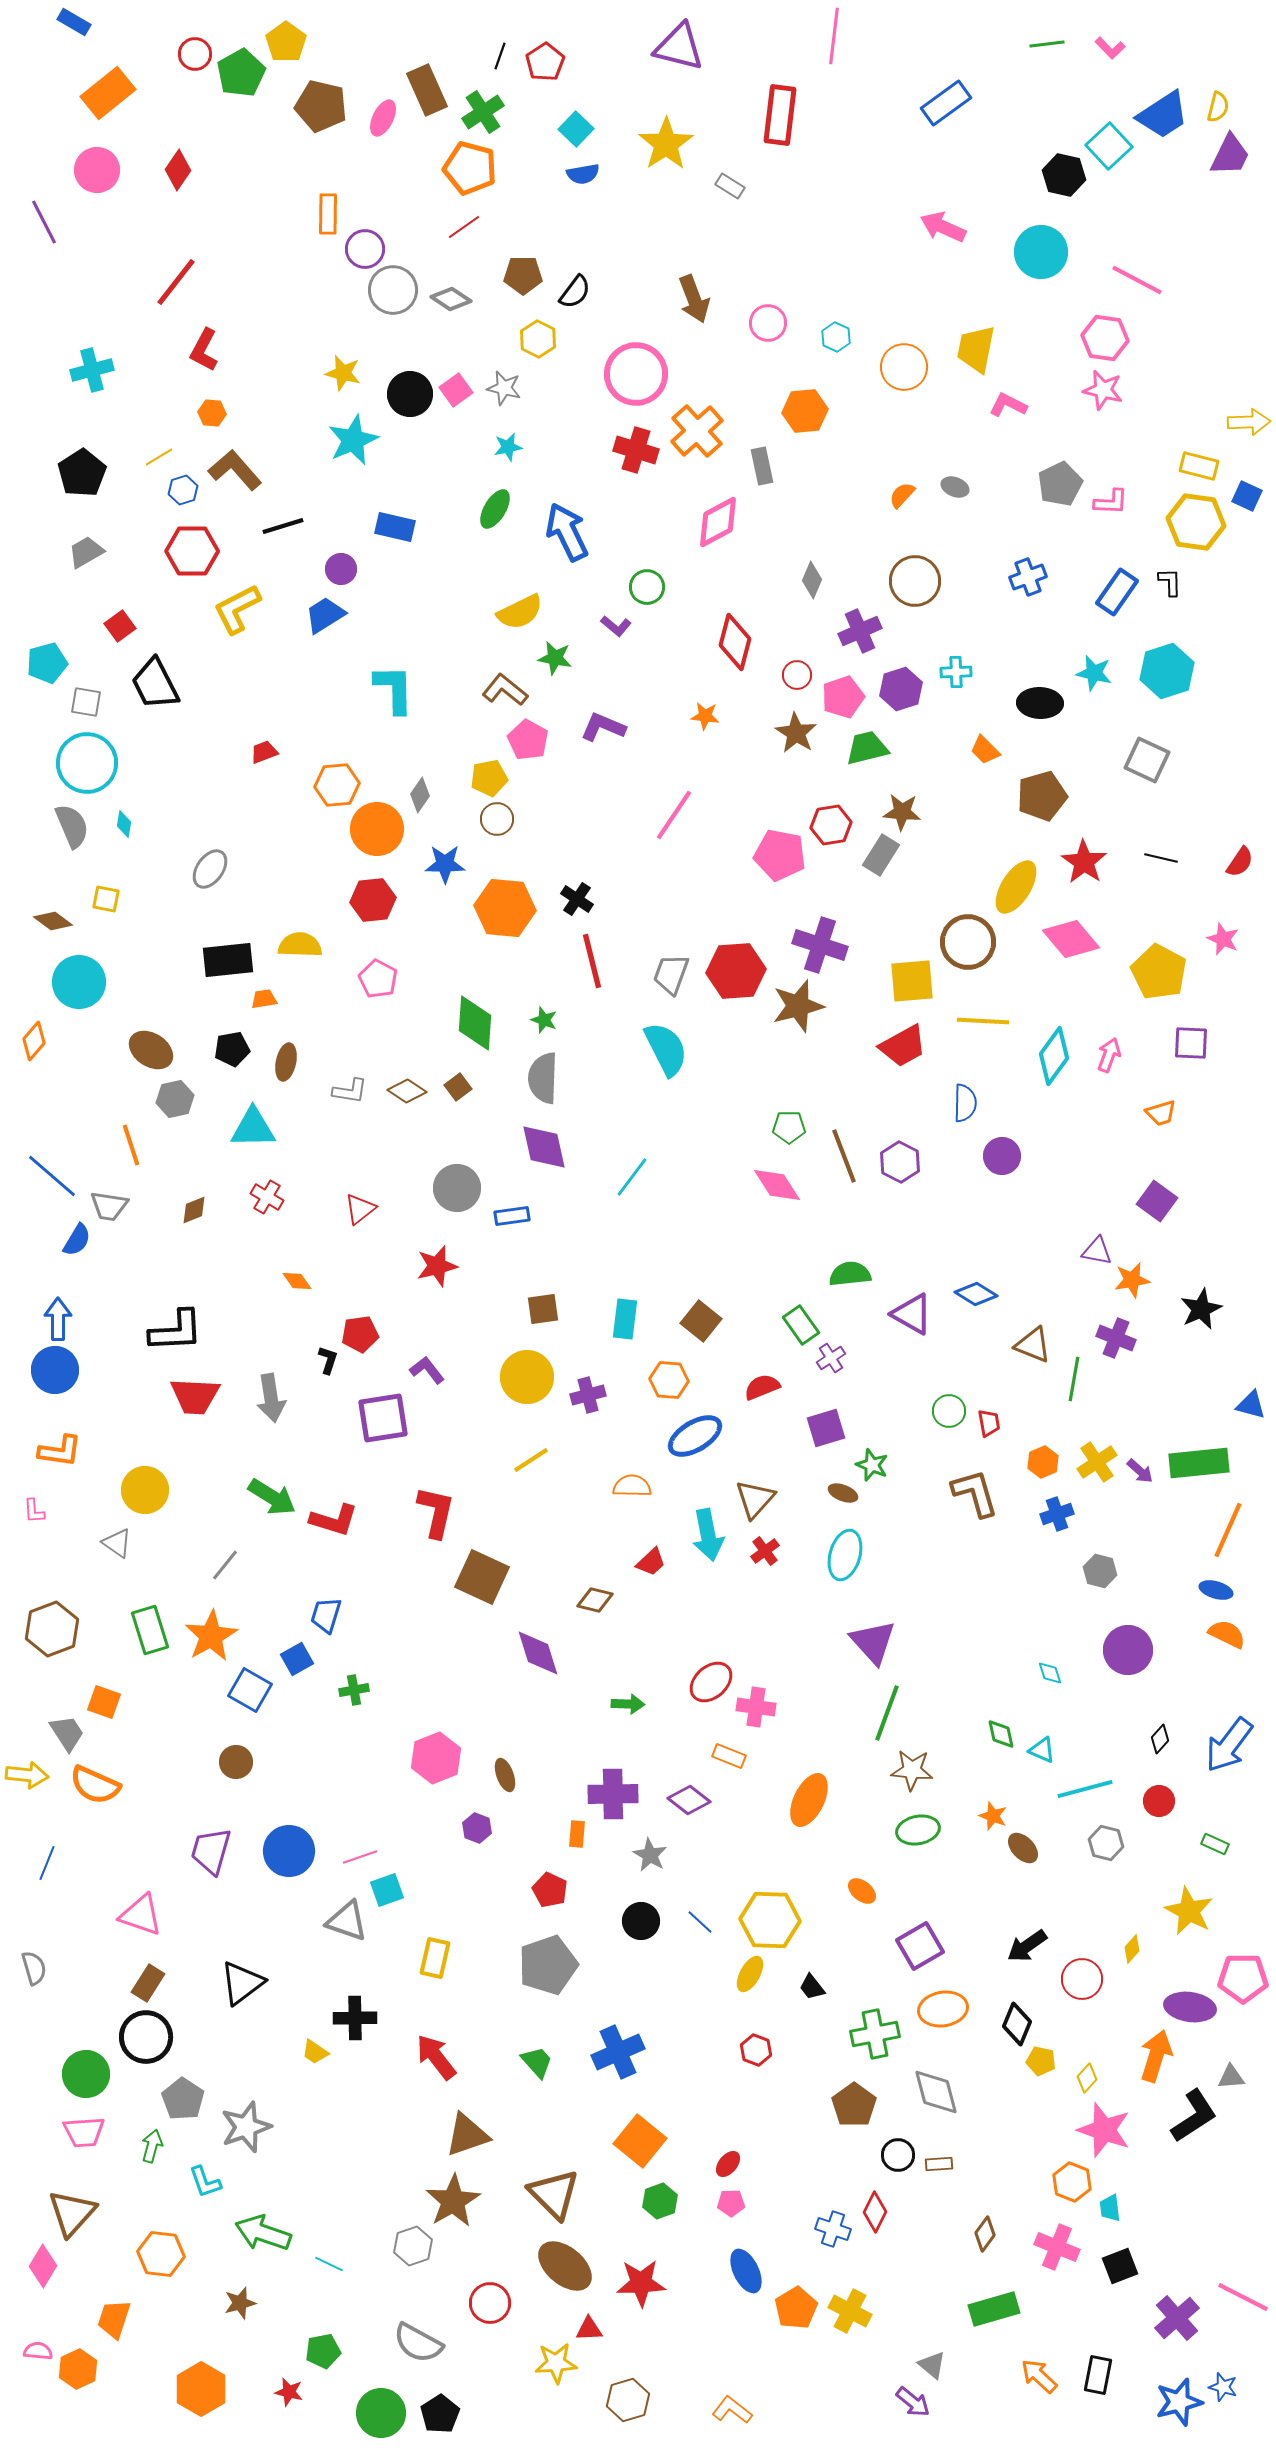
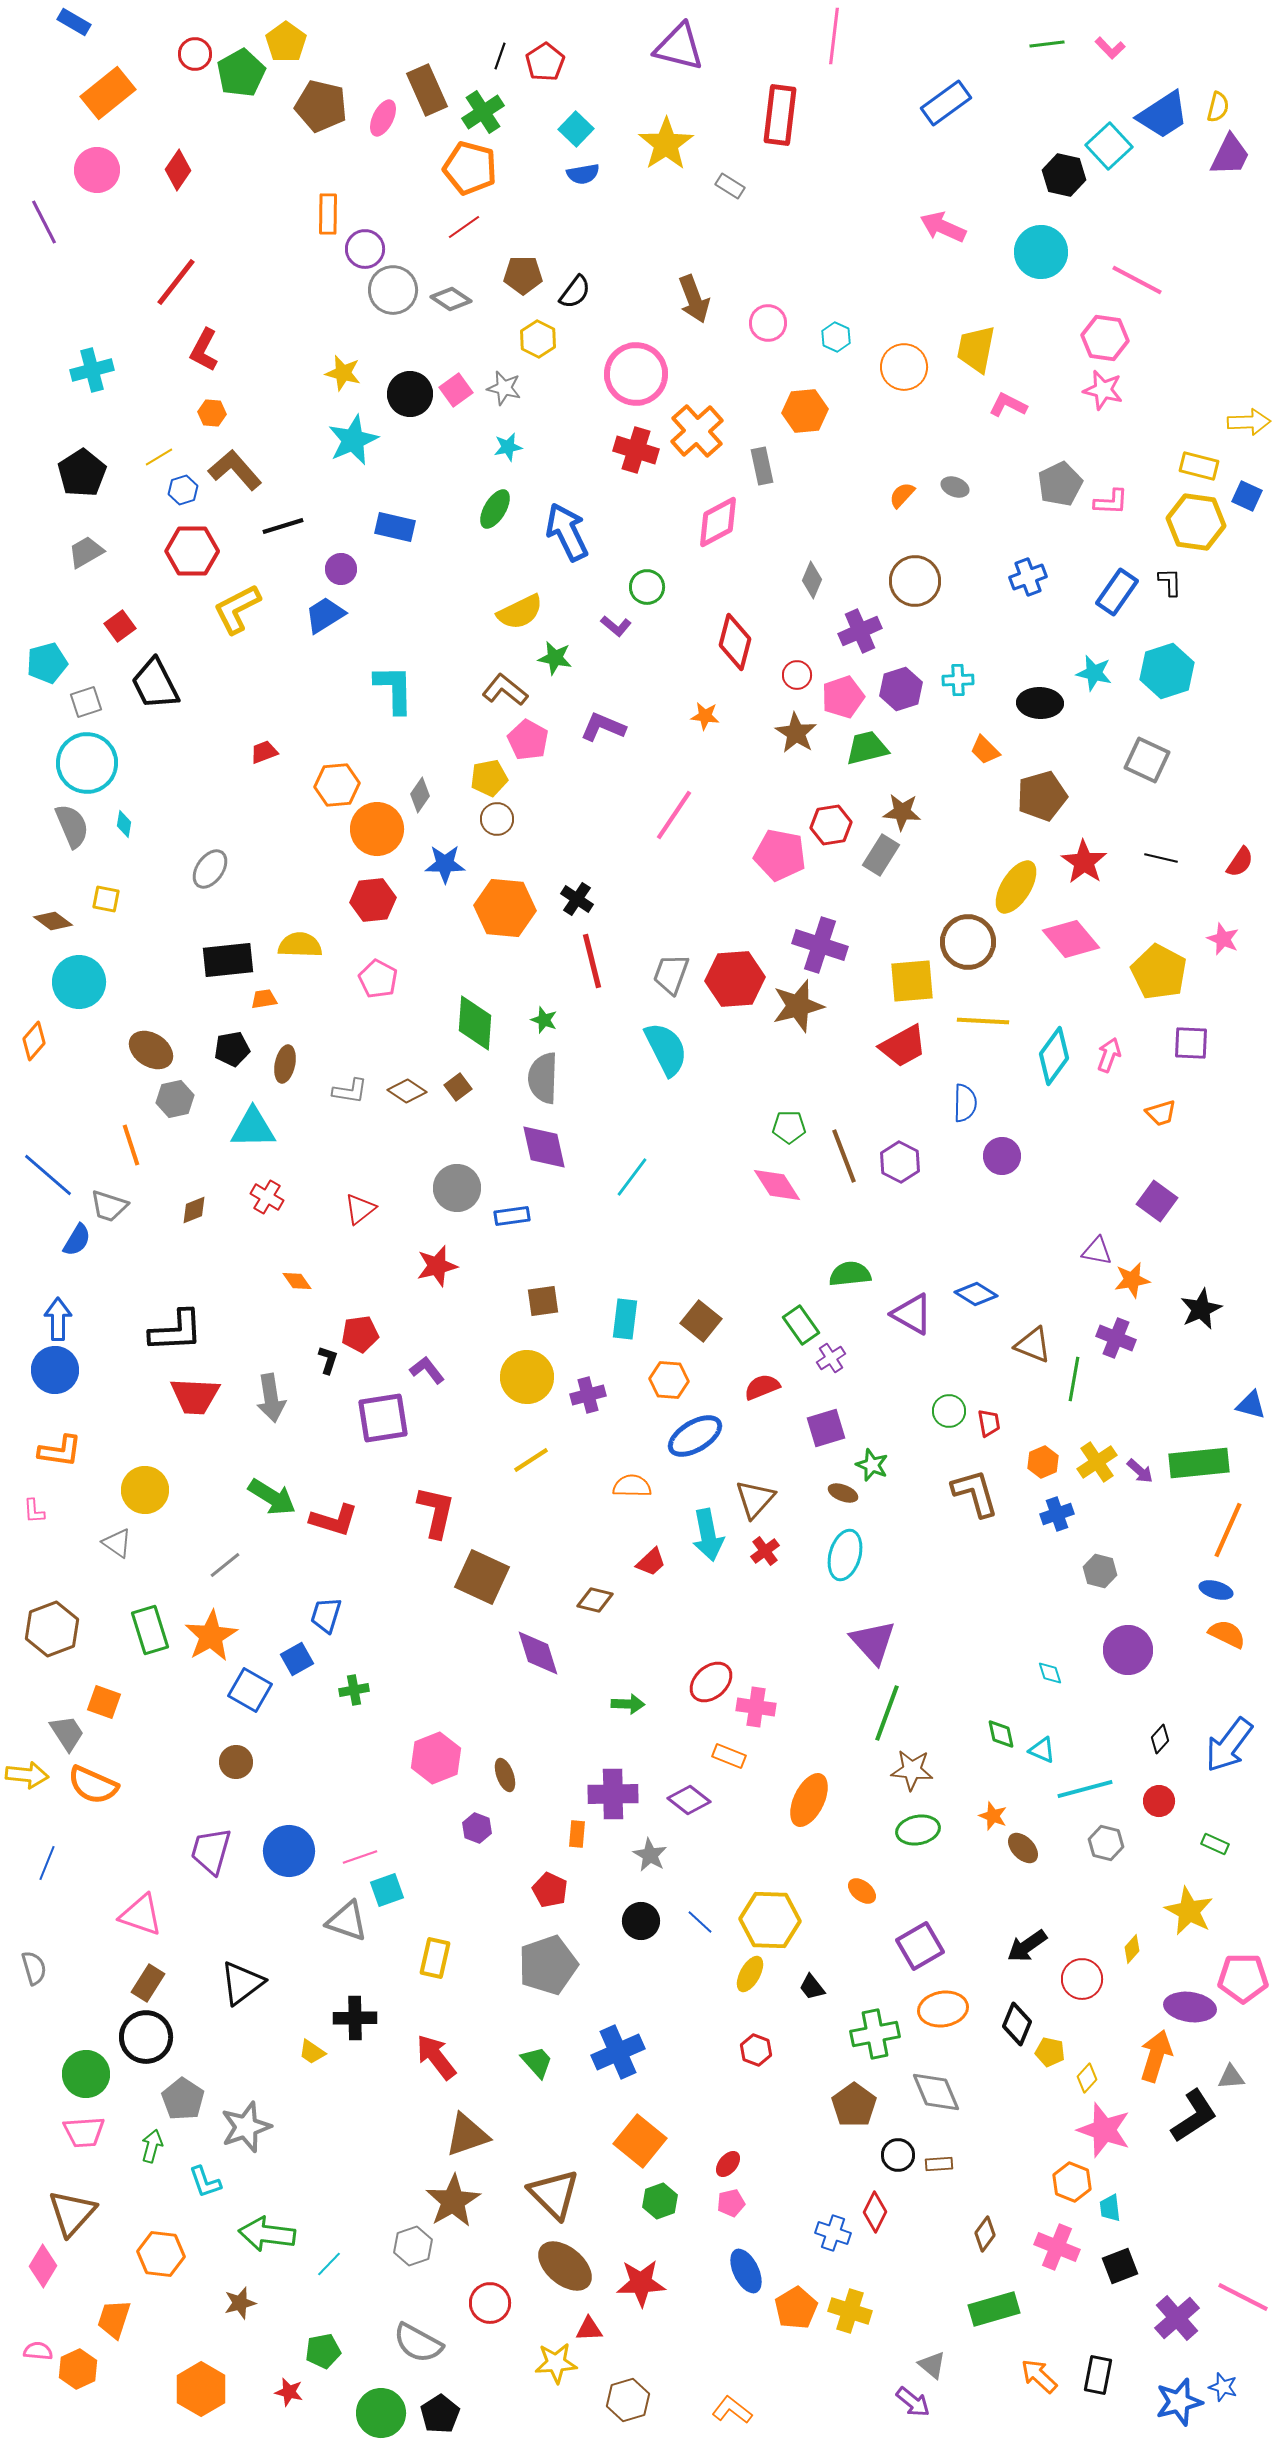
cyan cross at (956, 672): moved 2 px right, 8 px down
gray square at (86, 702): rotated 28 degrees counterclockwise
red hexagon at (736, 971): moved 1 px left, 8 px down
brown ellipse at (286, 1062): moved 1 px left, 2 px down
blue line at (52, 1176): moved 4 px left, 1 px up
gray trapezoid at (109, 1206): rotated 9 degrees clockwise
brown square at (543, 1309): moved 8 px up
gray line at (225, 1565): rotated 12 degrees clockwise
orange semicircle at (95, 1785): moved 2 px left
yellow trapezoid at (315, 2052): moved 3 px left
yellow pentagon at (1041, 2061): moved 9 px right, 9 px up
gray diamond at (936, 2092): rotated 8 degrees counterclockwise
pink pentagon at (731, 2203): rotated 12 degrees counterclockwise
blue cross at (833, 2229): moved 4 px down
green arrow at (263, 2233): moved 4 px right, 1 px down; rotated 12 degrees counterclockwise
cyan line at (329, 2264): rotated 72 degrees counterclockwise
yellow cross at (850, 2311): rotated 9 degrees counterclockwise
